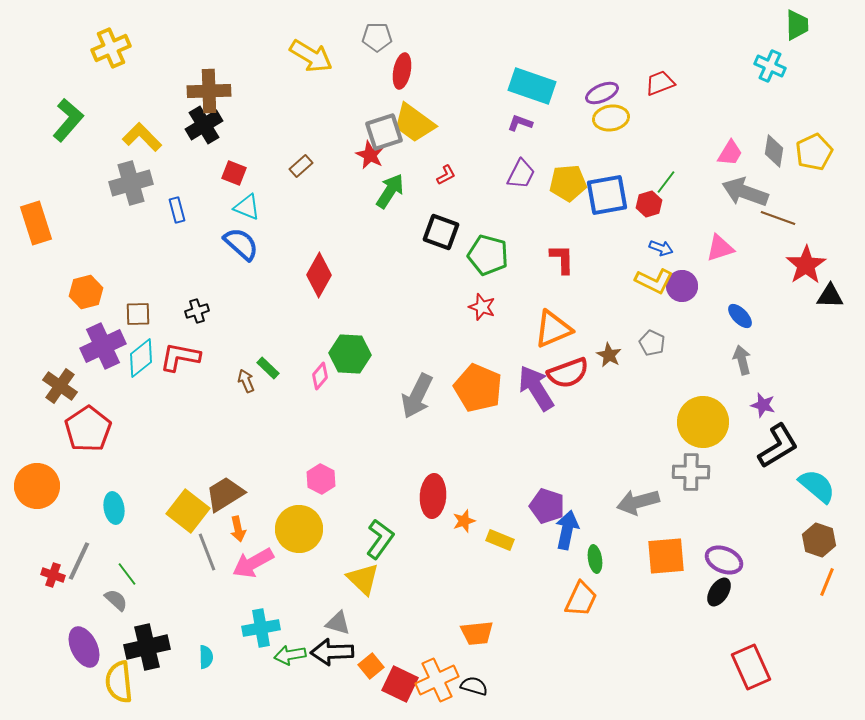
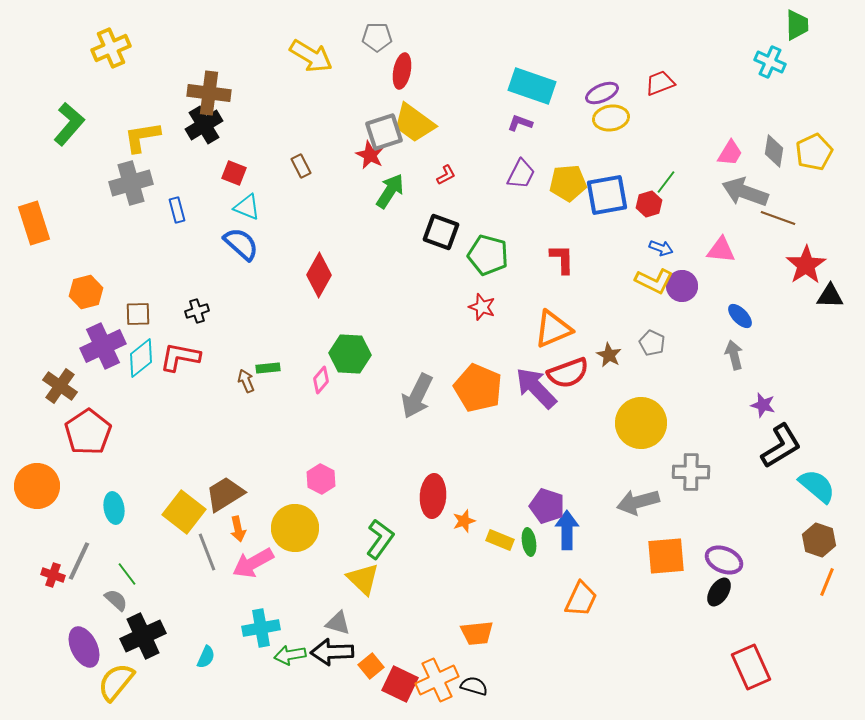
cyan cross at (770, 66): moved 4 px up
brown cross at (209, 91): moved 2 px down; rotated 9 degrees clockwise
green L-shape at (68, 120): moved 1 px right, 4 px down
yellow L-shape at (142, 137): rotated 54 degrees counterclockwise
brown rectangle at (301, 166): rotated 75 degrees counterclockwise
orange rectangle at (36, 223): moved 2 px left
pink triangle at (720, 248): moved 1 px right, 2 px down; rotated 24 degrees clockwise
gray arrow at (742, 360): moved 8 px left, 5 px up
green rectangle at (268, 368): rotated 50 degrees counterclockwise
pink diamond at (320, 376): moved 1 px right, 4 px down
purple arrow at (536, 388): rotated 12 degrees counterclockwise
yellow circle at (703, 422): moved 62 px left, 1 px down
red pentagon at (88, 429): moved 3 px down
black L-shape at (778, 446): moved 3 px right
yellow square at (188, 511): moved 4 px left, 1 px down
yellow circle at (299, 529): moved 4 px left, 1 px up
blue arrow at (567, 530): rotated 12 degrees counterclockwise
green ellipse at (595, 559): moved 66 px left, 17 px up
black cross at (147, 647): moved 4 px left, 11 px up; rotated 12 degrees counterclockwise
cyan semicircle at (206, 657): rotated 25 degrees clockwise
yellow semicircle at (119, 682): moved 3 px left; rotated 45 degrees clockwise
